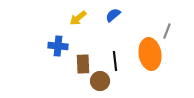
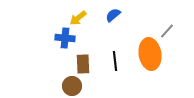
gray line: rotated 21 degrees clockwise
blue cross: moved 7 px right, 8 px up
brown circle: moved 28 px left, 5 px down
